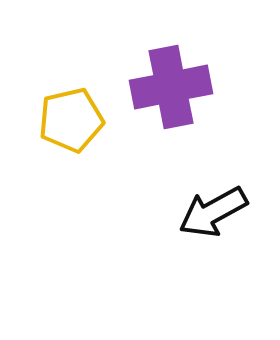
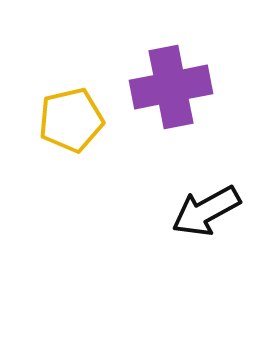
black arrow: moved 7 px left, 1 px up
